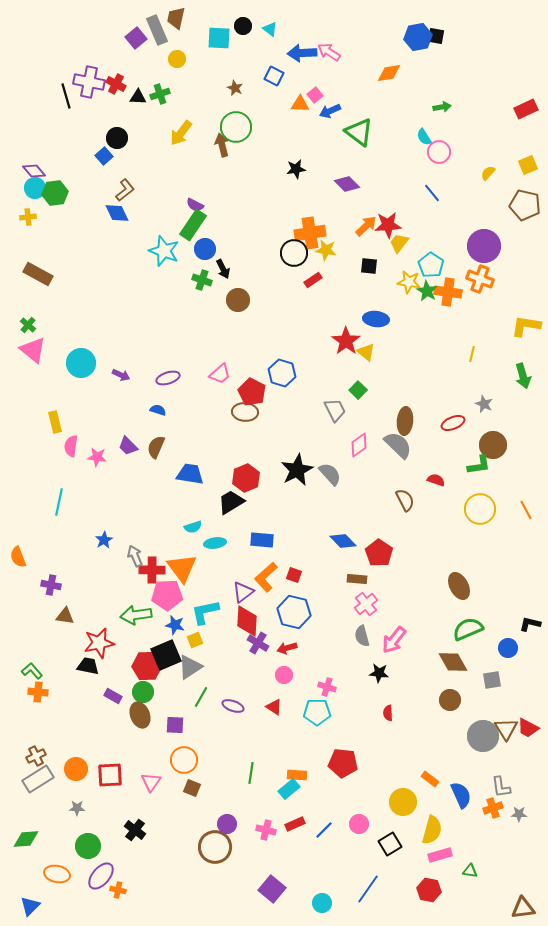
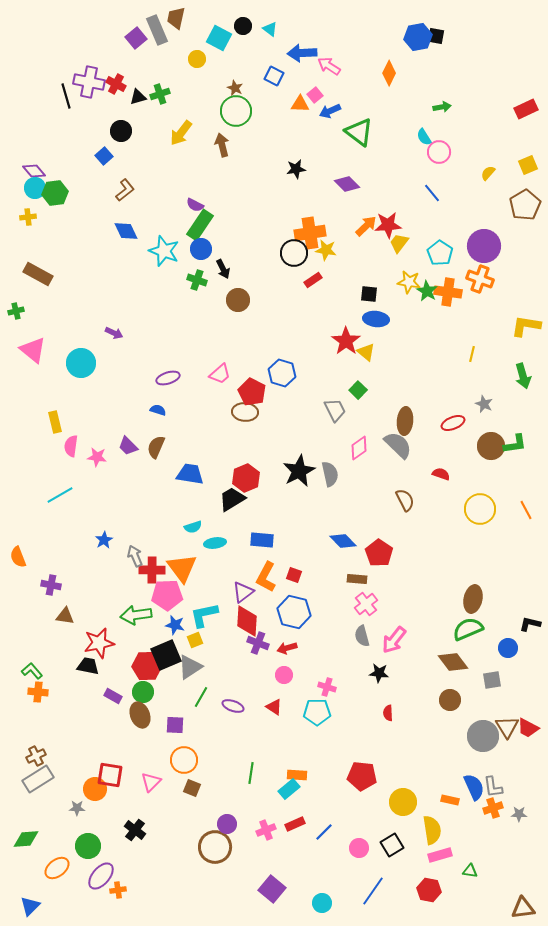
cyan square at (219, 38): rotated 25 degrees clockwise
pink arrow at (329, 52): moved 14 px down
yellow circle at (177, 59): moved 20 px right
orange diamond at (389, 73): rotated 55 degrees counterclockwise
black triangle at (138, 97): rotated 18 degrees counterclockwise
green circle at (236, 127): moved 16 px up
black circle at (117, 138): moved 4 px right, 7 px up
brown pentagon at (525, 205): rotated 28 degrees clockwise
blue diamond at (117, 213): moved 9 px right, 18 px down
green rectangle at (193, 225): moved 7 px right
blue circle at (205, 249): moved 4 px left
cyan pentagon at (431, 265): moved 9 px right, 12 px up
black square at (369, 266): moved 28 px down
green cross at (202, 280): moved 5 px left
green cross at (28, 325): moved 12 px left, 14 px up; rotated 35 degrees clockwise
purple arrow at (121, 375): moved 7 px left, 42 px up
pink diamond at (359, 445): moved 3 px down
brown circle at (493, 445): moved 2 px left, 1 px down
green L-shape at (479, 465): moved 36 px right, 21 px up
black star at (297, 470): moved 2 px right, 1 px down
gray semicircle at (330, 474): rotated 30 degrees clockwise
red semicircle at (436, 480): moved 5 px right, 6 px up
cyan line at (59, 502): moved 1 px right, 7 px up; rotated 48 degrees clockwise
black trapezoid at (231, 502): moved 1 px right, 3 px up
orange L-shape at (266, 577): rotated 20 degrees counterclockwise
brown ellipse at (459, 586): moved 14 px right, 13 px down; rotated 40 degrees clockwise
cyan L-shape at (205, 612): moved 1 px left, 3 px down
purple cross at (258, 643): rotated 10 degrees counterclockwise
brown diamond at (453, 662): rotated 8 degrees counterclockwise
brown triangle at (506, 729): moved 1 px right, 2 px up
red pentagon at (343, 763): moved 19 px right, 13 px down
orange circle at (76, 769): moved 19 px right, 20 px down
red square at (110, 775): rotated 12 degrees clockwise
orange rectangle at (430, 779): moved 20 px right, 21 px down; rotated 24 degrees counterclockwise
pink triangle at (151, 782): rotated 10 degrees clockwise
gray L-shape at (501, 787): moved 8 px left
blue semicircle at (461, 795): moved 13 px right, 8 px up
pink circle at (359, 824): moved 24 px down
pink cross at (266, 830): rotated 36 degrees counterclockwise
blue line at (324, 830): moved 2 px down
yellow semicircle at (432, 830): rotated 24 degrees counterclockwise
black square at (390, 844): moved 2 px right, 1 px down
orange ellipse at (57, 874): moved 6 px up; rotated 50 degrees counterclockwise
blue line at (368, 889): moved 5 px right, 2 px down
orange cross at (118, 890): rotated 21 degrees counterclockwise
